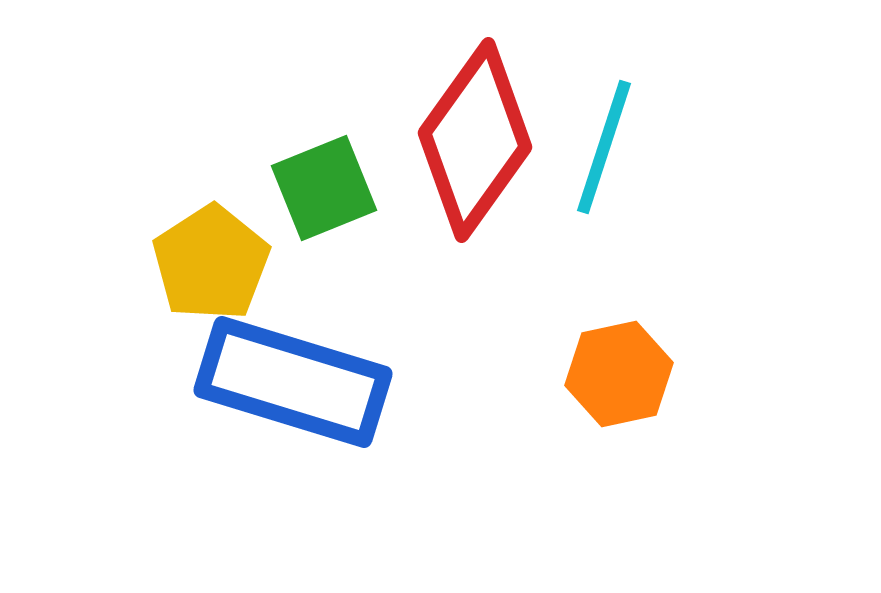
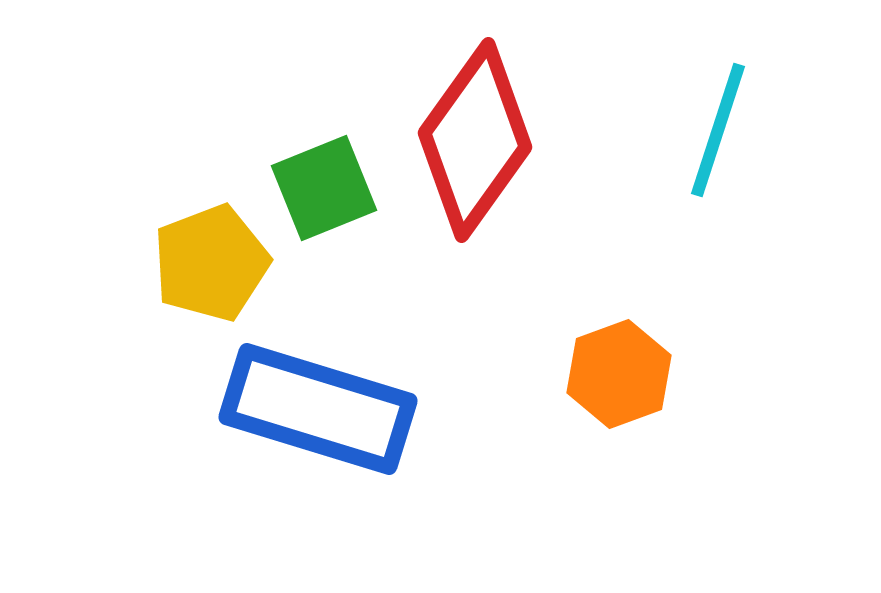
cyan line: moved 114 px right, 17 px up
yellow pentagon: rotated 12 degrees clockwise
orange hexagon: rotated 8 degrees counterclockwise
blue rectangle: moved 25 px right, 27 px down
